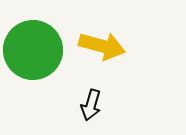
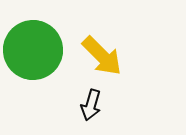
yellow arrow: moved 10 px down; rotated 30 degrees clockwise
